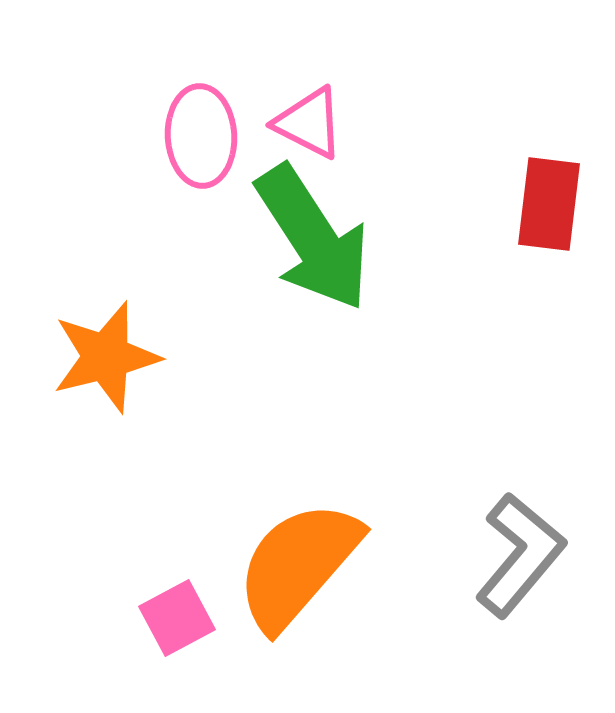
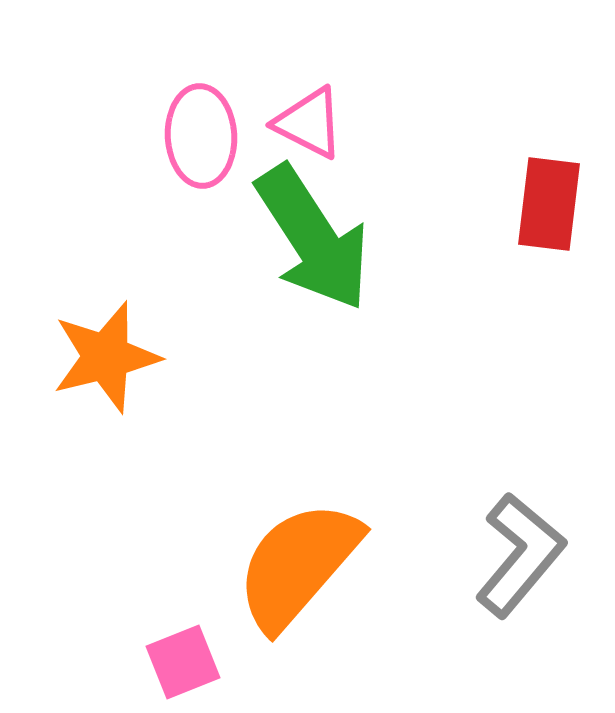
pink square: moved 6 px right, 44 px down; rotated 6 degrees clockwise
